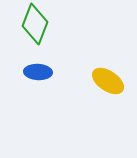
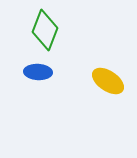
green diamond: moved 10 px right, 6 px down
